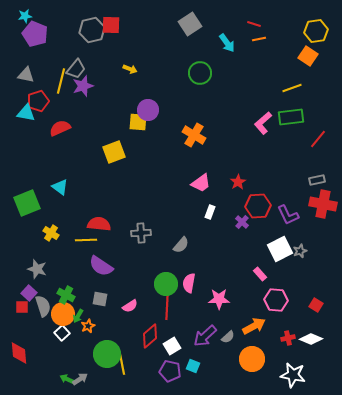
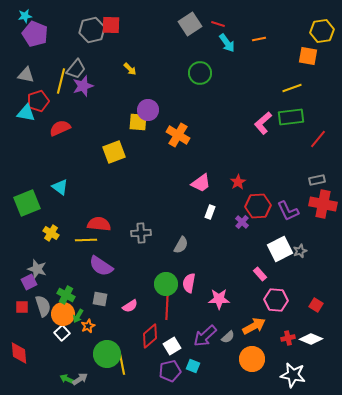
red line at (254, 24): moved 36 px left
yellow hexagon at (316, 31): moved 6 px right
orange square at (308, 56): rotated 24 degrees counterclockwise
yellow arrow at (130, 69): rotated 24 degrees clockwise
orange cross at (194, 135): moved 16 px left
purple L-shape at (288, 215): moved 4 px up
gray semicircle at (181, 245): rotated 12 degrees counterclockwise
purple square at (29, 293): moved 11 px up; rotated 21 degrees clockwise
purple pentagon at (170, 371): rotated 25 degrees counterclockwise
